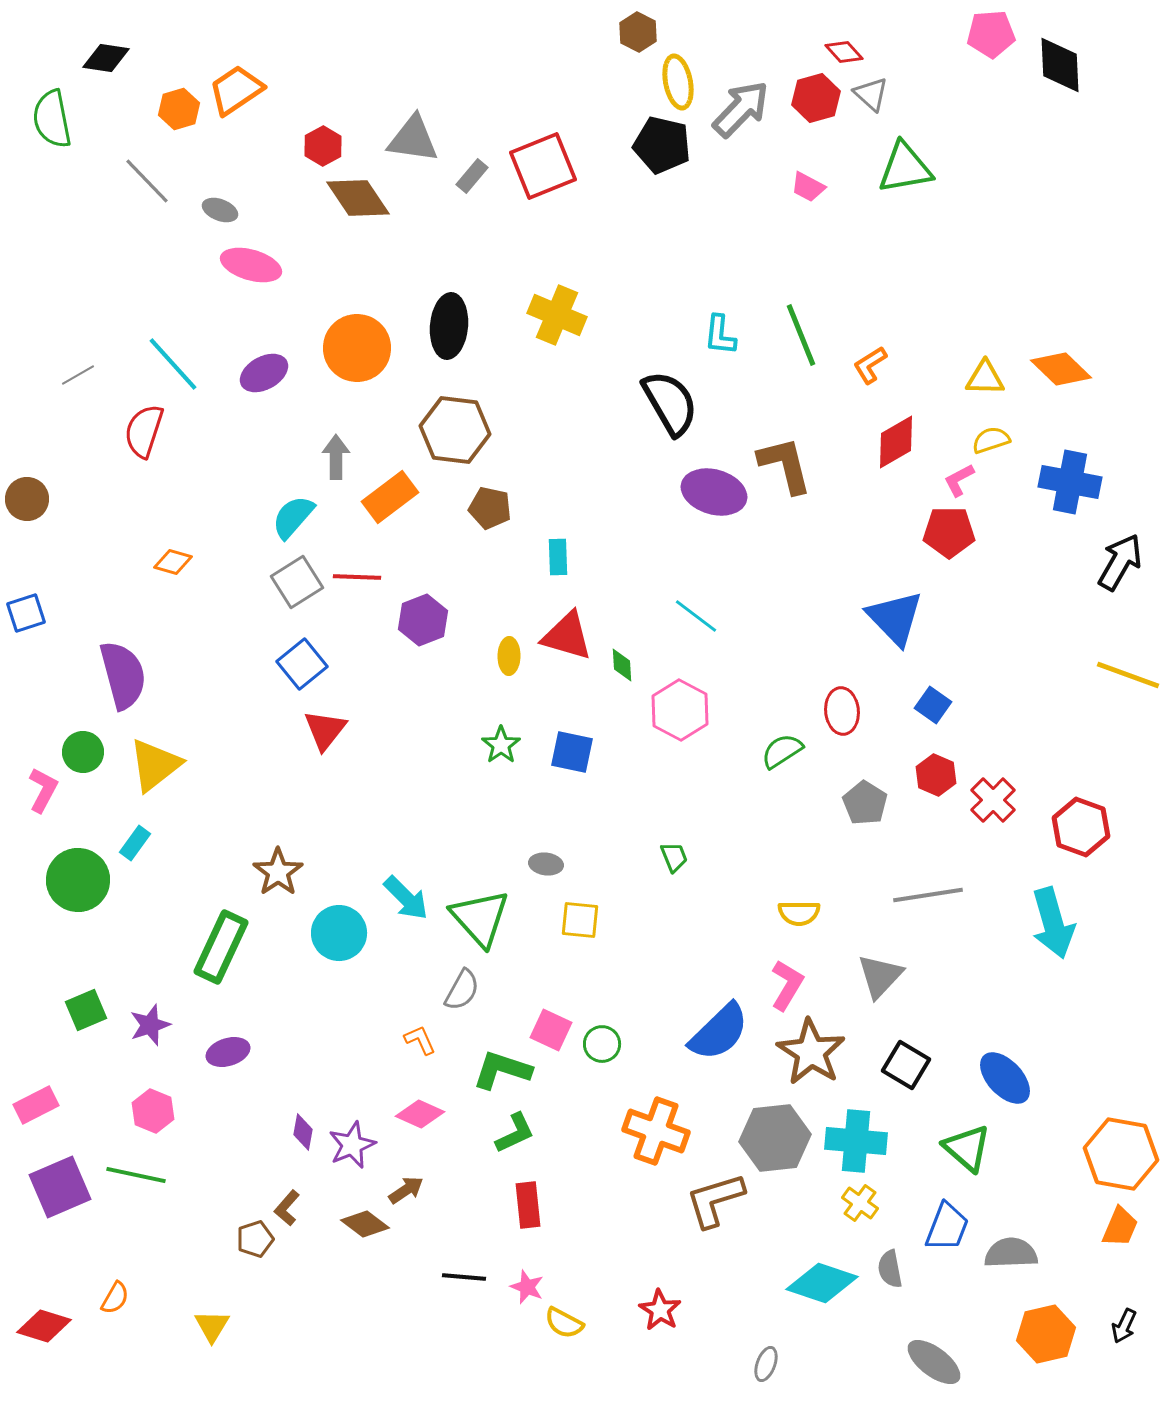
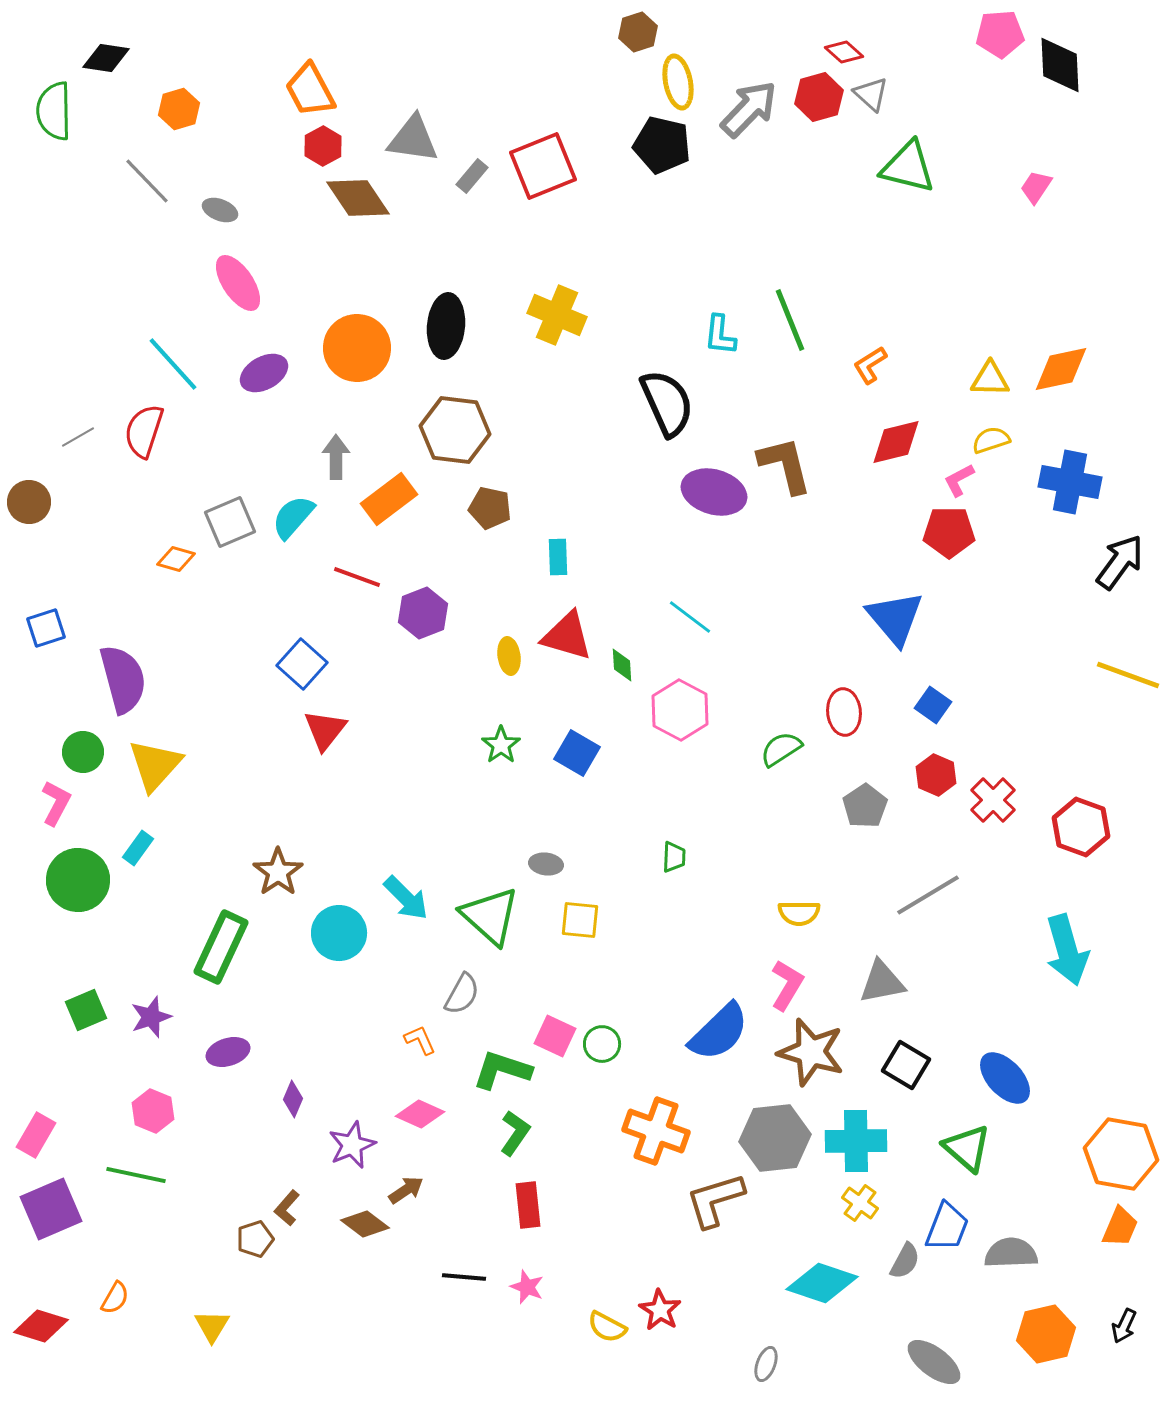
brown hexagon at (638, 32): rotated 15 degrees clockwise
pink pentagon at (991, 34): moved 9 px right
red diamond at (844, 52): rotated 6 degrees counterclockwise
orange trapezoid at (236, 90): moved 74 px right; rotated 84 degrees counterclockwise
red hexagon at (816, 98): moved 3 px right, 1 px up
gray arrow at (741, 109): moved 8 px right
green semicircle at (52, 119): moved 2 px right, 8 px up; rotated 10 degrees clockwise
green triangle at (905, 168): moved 3 px right, 1 px up; rotated 24 degrees clockwise
pink trapezoid at (808, 187): moved 228 px right; rotated 96 degrees clockwise
pink ellipse at (251, 265): moved 13 px left, 18 px down; rotated 40 degrees clockwise
black ellipse at (449, 326): moved 3 px left
green line at (801, 335): moved 11 px left, 15 px up
orange diamond at (1061, 369): rotated 56 degrees counterclockwise
gray line at (78, 375): moved 62 px down
yellow triangle at (985, 378): moved 5 px right, 1 px down
black semicircle at (670, 403): moved 3 px left; rotated 6 degrees clockwise
red diamond at (896, 442): rotated 16 degrees clockwise
orange rectangle at (390, 497): moved 1 px left, 2 px down
brown circle at (27, 499): moved 2 px right, 3 px down
orange diamond at (173, 562): moved 3 px right, 3 px up
black arrow at (1120, 562): rotated 6 degrees clockwise
red line at (357, 577): rotated 18 degrees clockwise
gray square at (297, 582): moved 67 px left, 60 px up; rotated 9 degrees clockwise
blue square at (26, 613): moved 20 px right, 15 px down
cyan line at (696, 616): moved 6 px left, 1 px down
blue triangle at (895, 618): rotated 4 degrees clockwise
purple hexagon at (423, 620): moved 7 px up
yellow ellipse at (509, 656): rotated 9 degrees counterclockwise
blue square at (302, 664): rotated 9 degrees counterclockwise
purple semicircle at (123, 675): moved 4 px down
red ellipse at (842, 711): moved 2 px right, 1 px down
green semicircle at (782, 751): moved 1 px left, 2 px up
blue square at (572, 752): moved 5 px right, 1 px down; rotated 18 degrees clockwise
yellow triangle at (155, 765): rotated 10 degrees counterclockwise
pink L-shape at (43, 790): moved 13 px right, 13 px down
gray pentagon at (865, 803): moved 3 px down; rotated 6 degrees clockwise
cyan rectangle at (135, 843): moved 3 px right, 5 px down
green trapezoid at (674, 857): rotated 24 degrees clockwise
gray line at (928, 895): rotated 22 degrees counterclockwise
green triangle at (480, 918): moved 10 px right, 2 px up; rotated 6 degrees counterclockwise
cyan arrow at (1053, 923): moved 14 px right, 27 px down
gray triangle at (880, 976): moved 2 px right, 6 px down; rotated 36 degrees clockwise
gray semicircle at (462, 990): moved 4 px down
purple star at (150, 1025): moved 1 px right, 8 px up
pink square at (551, 1030): moved 4 px right, 6 px down
brown star at (811, 1052): rotated 16 degrees counterclockwise
pink rectangle at (36, 1105): moved 30 px down; rotated 33 degrees counterclockwise
purple diamond at (303, 1132): moved 10 px left, 33 px up; rotated 12 degrees clockwise
green L-shape at (515, 1133): rotated 30 degrees counterclockwise
cyan cross at (856, 1141): rotated 6 degrees counterclockwise
purple square at (60, 1187): moved 9 px left, 22 px down
gray semicircle at (890, 1269): moved 15 px right, 8 px up; rotated 141 degrees counterclockwise
yellow semicircle at (564, 1323): moved 43 px right, 4 px down
red diamond at (44, 1326): moved 3 px left
